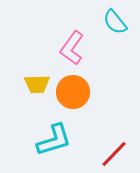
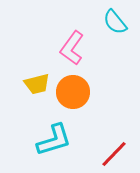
yellow trapezoid: rotated 12 degrees counterclockwise
